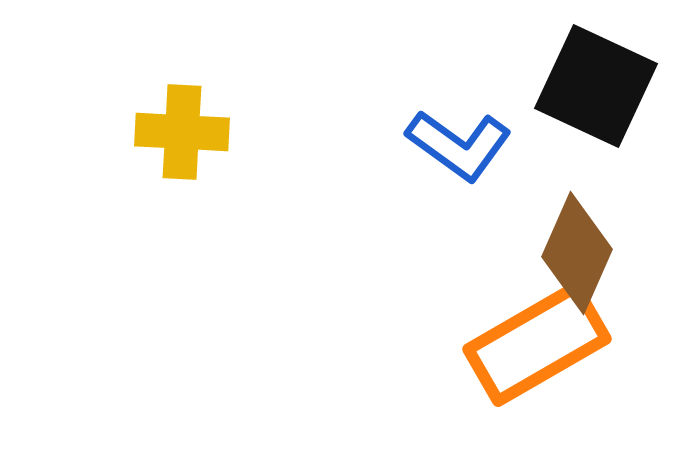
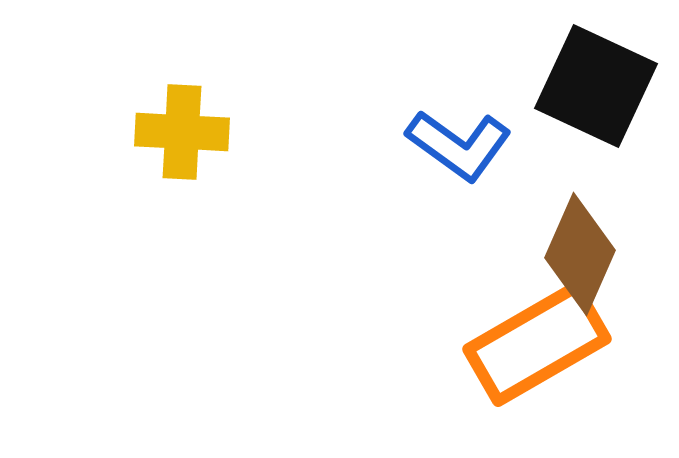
brown diamond: moved 3 px right, 1 px down
